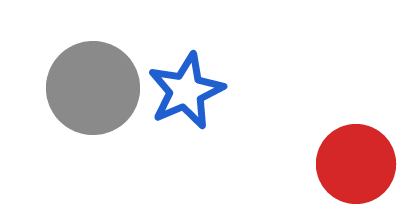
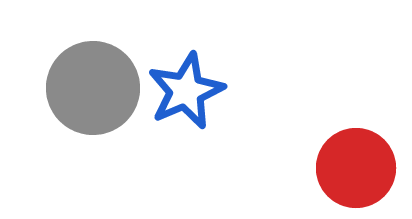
red circle: moved 4 px down
